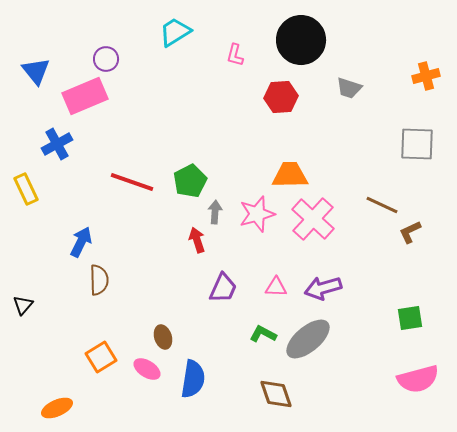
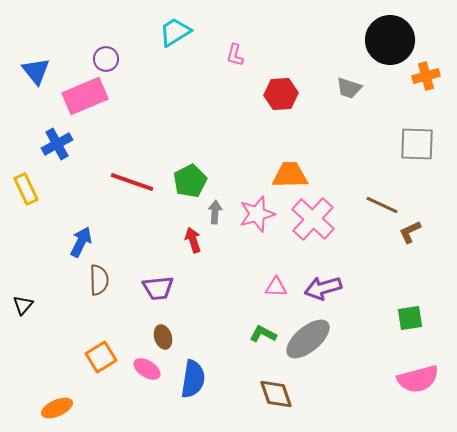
black circle: moved 89 px right
red hexagon: moved 3 px up
red arrow: moved 4 px left
purple trapezoid: moved 65 px left; rotated 60 degrees clockwise
